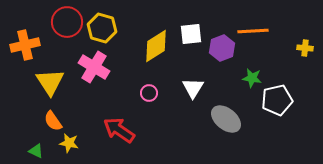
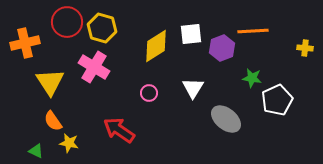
orange cross: moved 2 px up
white pentagon: rotated 12 degrees counterclockwise
